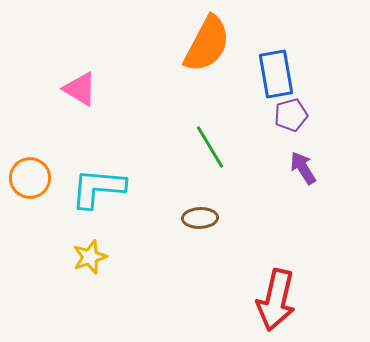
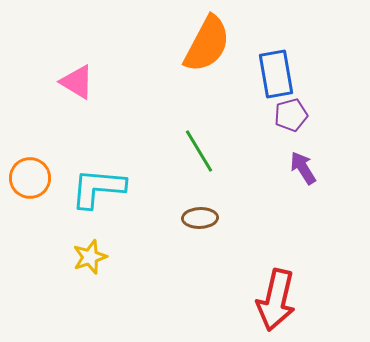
pink triangle: moved 3 px left, 7 px up
green line: moved 11 px left, 4 px down
